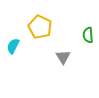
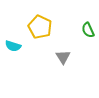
green semicircle: moved 5 px up; rotated 21 degrees counterclockwise
cyan semicircle: rotated 98 degrees counterclockwise
